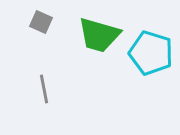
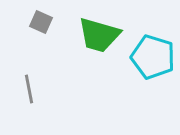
cyan pentagon: moved 2 px right, 4 px down
gray line: moved 15 px left
